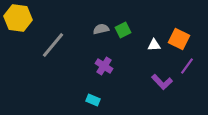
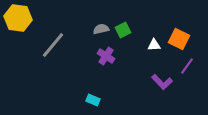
purple cross: moved 2 px right, 10 px up
